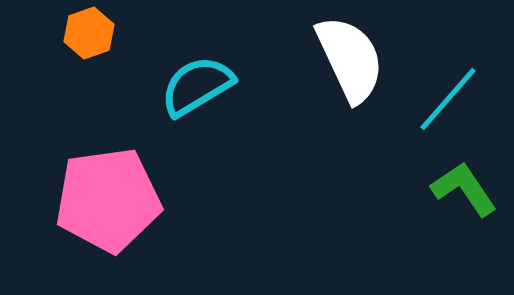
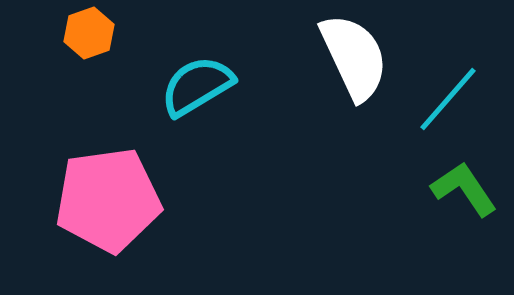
white semicircle: moved 4 px right, 2 px up
